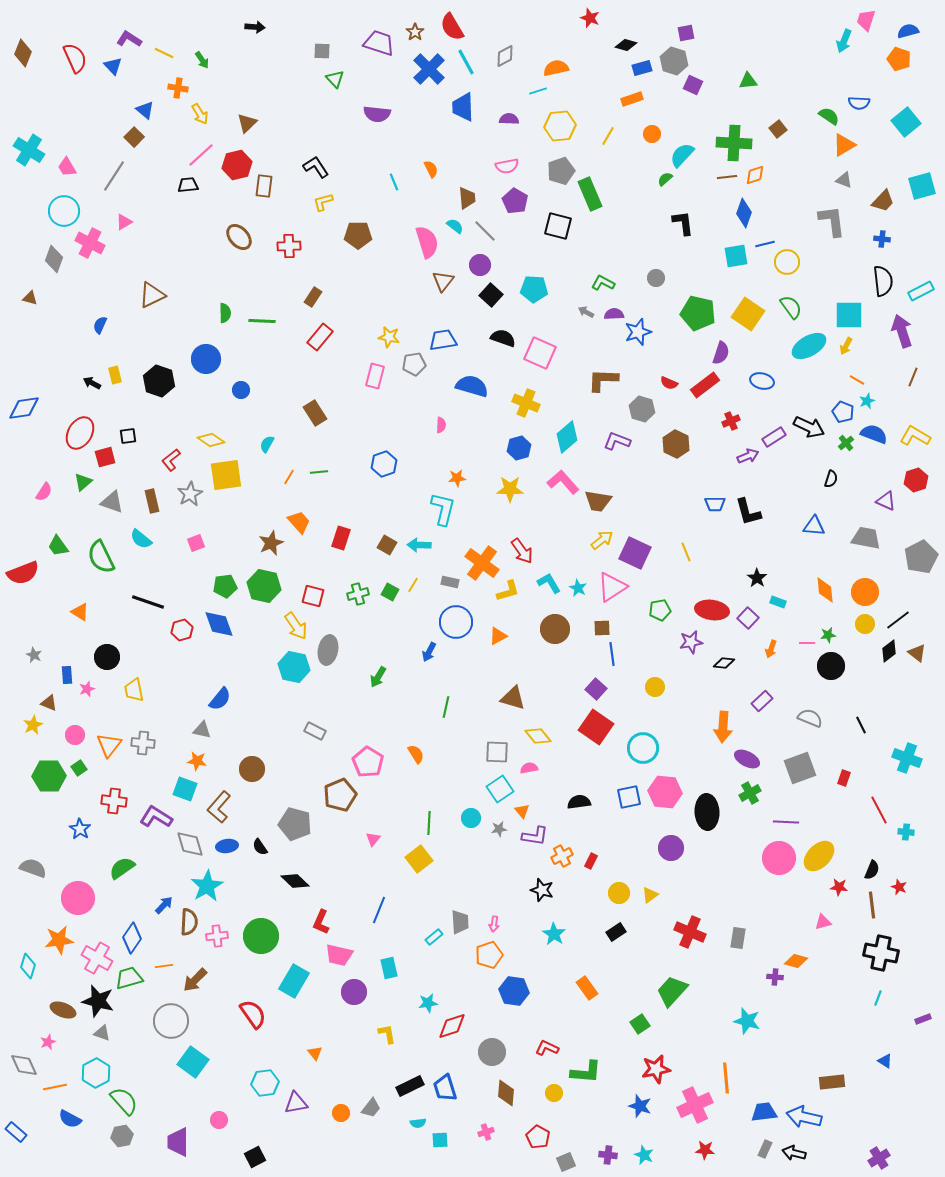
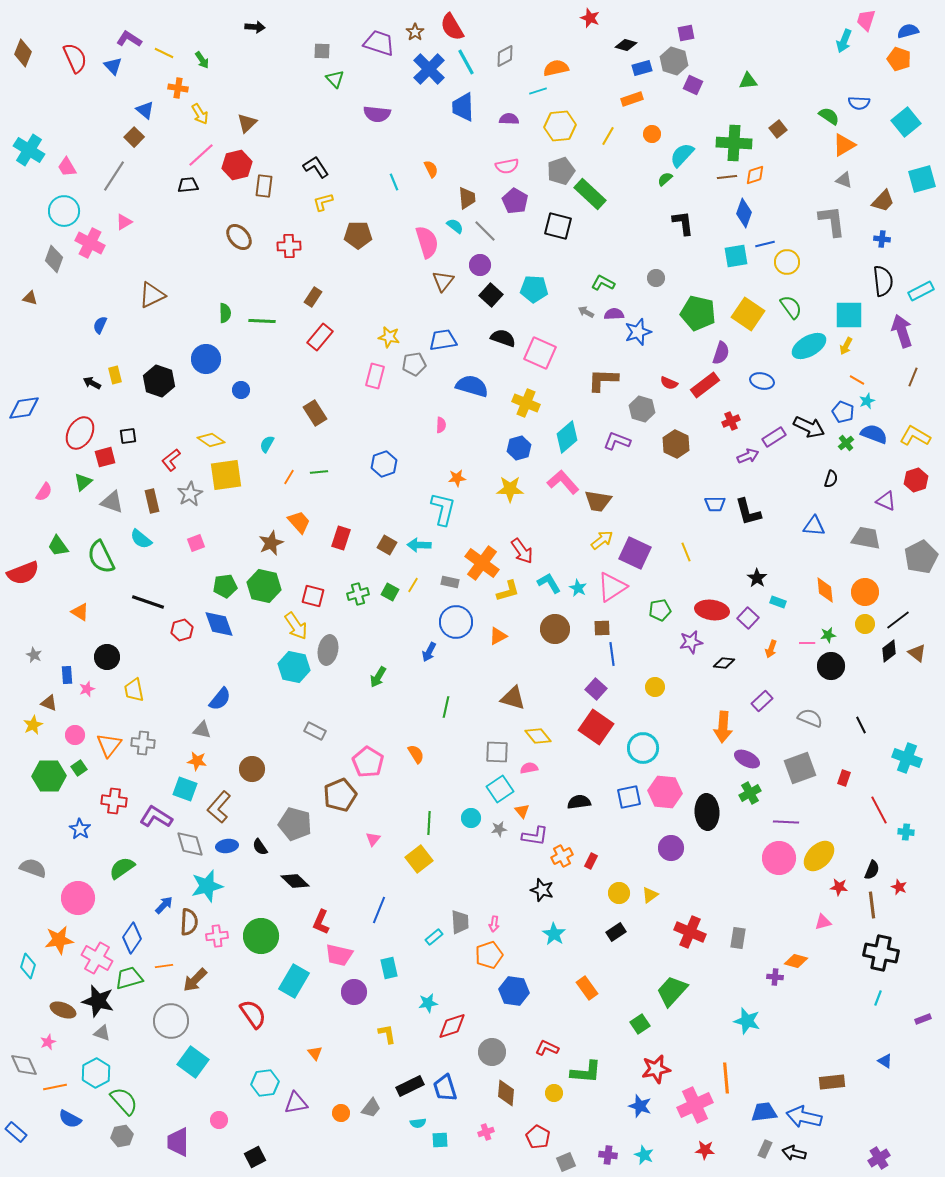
cyan square at (922, 186): moved 7 px up
green rectangle at (590, 194): rotated 24 degrees counterclockwise
cyan star at (207, 886): rotated 16 degrees clockwise
